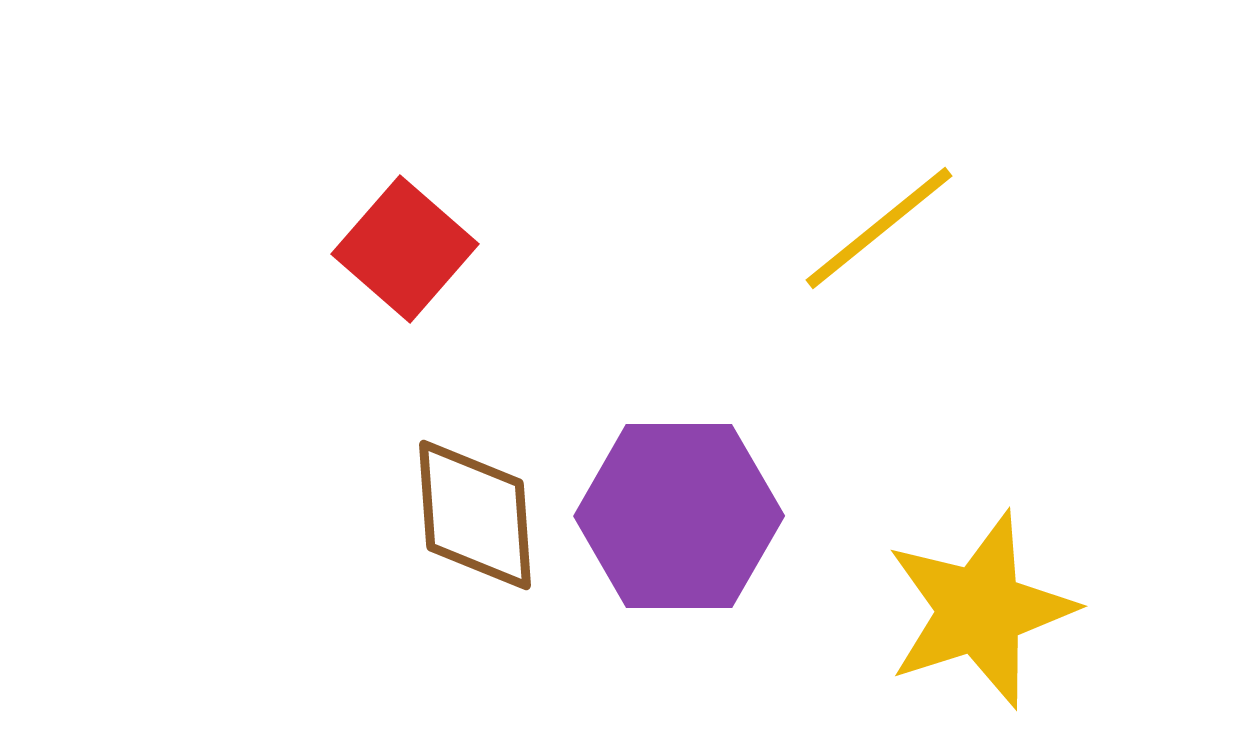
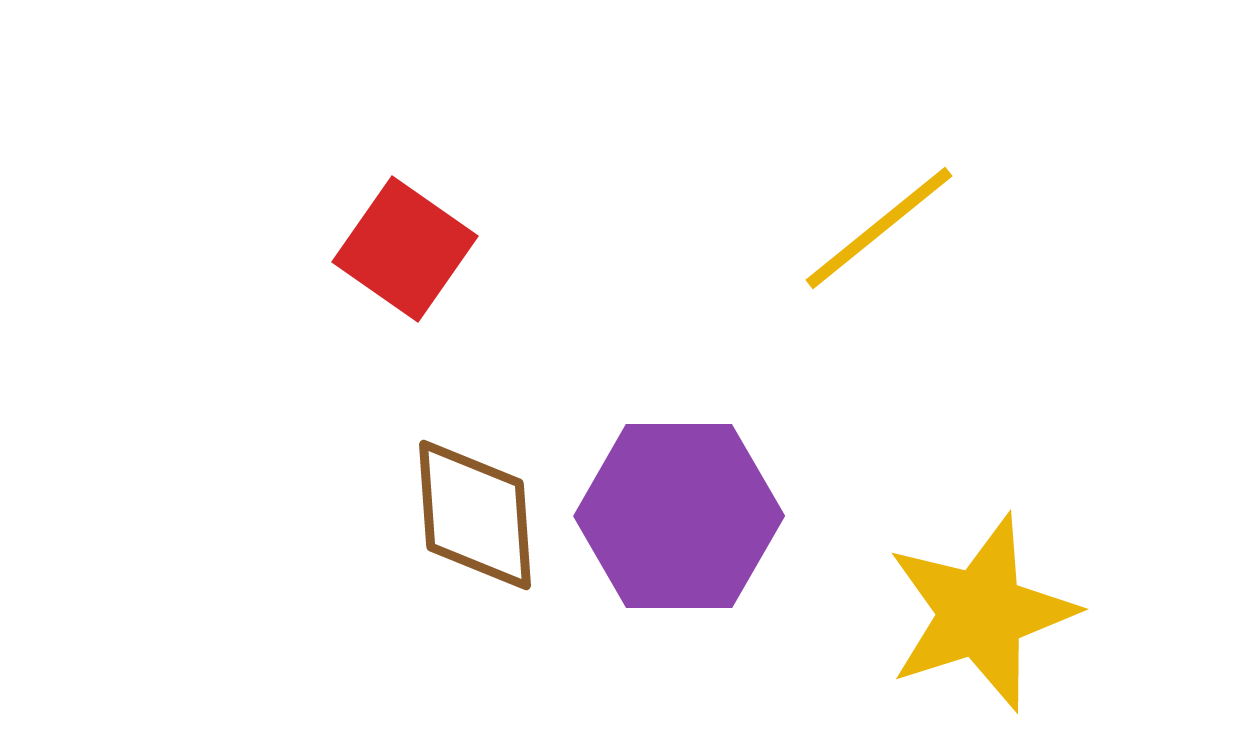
red square: rotated 6 degrees counterclockwise
yellow star: moved 1 px right, 3 px down
